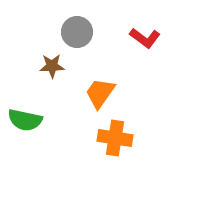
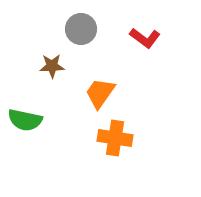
gray circle: moved 4 px right, 3 px up
